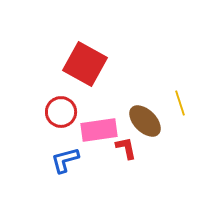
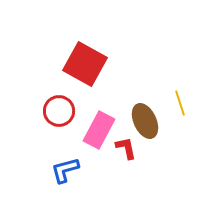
red circle: moved 2 px left, 1 px up
brown ellipse: rotated 20 degrees clockwise
pink rectangle: rotated 54 degrees counterclockwise
blue L-shape: moved 10 px down
